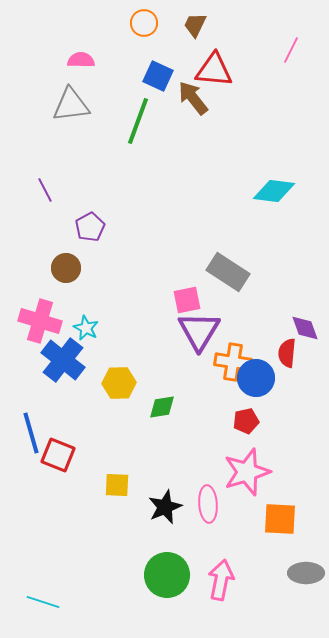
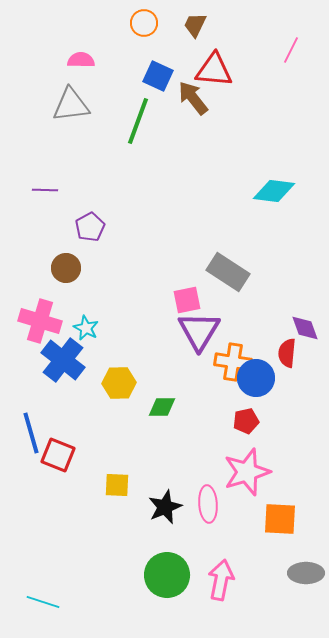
purple line: rotated 60 degrees counterclockwise
green diamond: rotated 8 degrees clockwise
